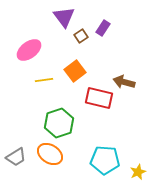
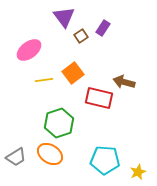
orange square: moved 2 px left, 2 px down
